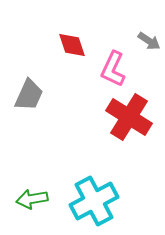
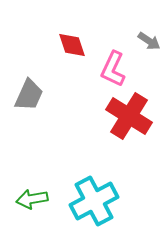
red cross: moved 1 px up
